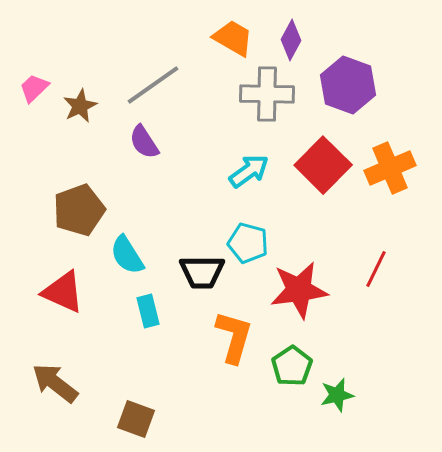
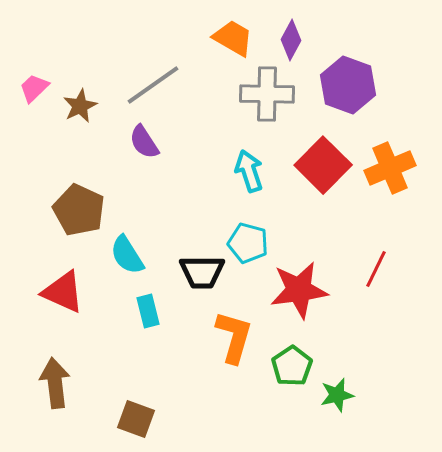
cyan arrow: rotated 72 degrees counterclockwise
brown pentagon: rotated 27 degrees counterclockwise
brown arrow: rotated 45 degrees clockwise
